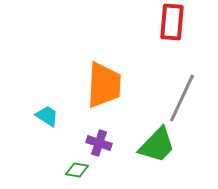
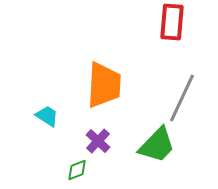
purple cross: moved 1 px left, 2 px up; rotated 25 degrees clockwise
green diamond: rotated 30 degrees counterclockwise
